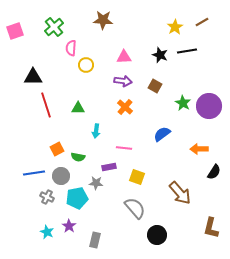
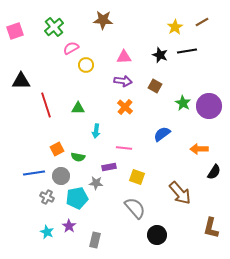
pink semicircle: rotated 56 degrees clockwise
black triangle: moved 12 px left, 4 px down
